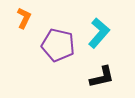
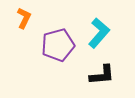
purple pentagon: rotated 28 degrees counterclockwise
black L-shape: moved 2 px up; rotated 8 degrees clockwise
